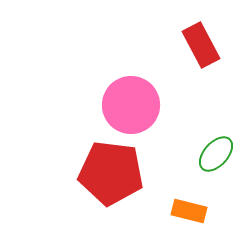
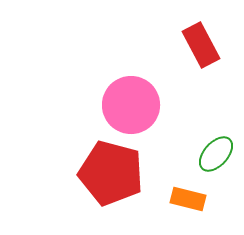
red pentagon: rotated 8 degrees clockwise
orange rectangle: moved 1 px left, 12 px up
